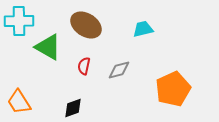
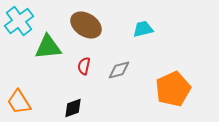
cyan cross: rotated 36 degrees counterclockwise
green triangle: rotated 36 degrees counterclockwise
